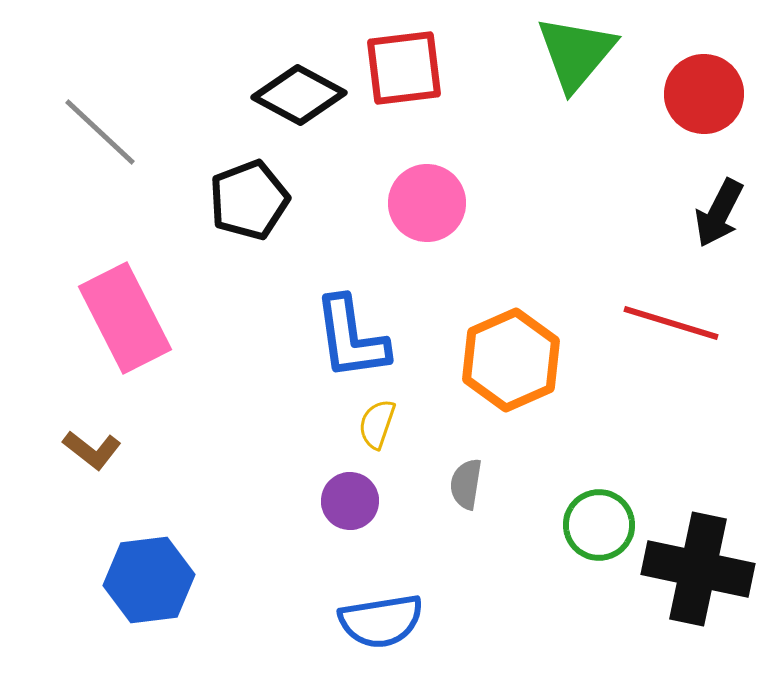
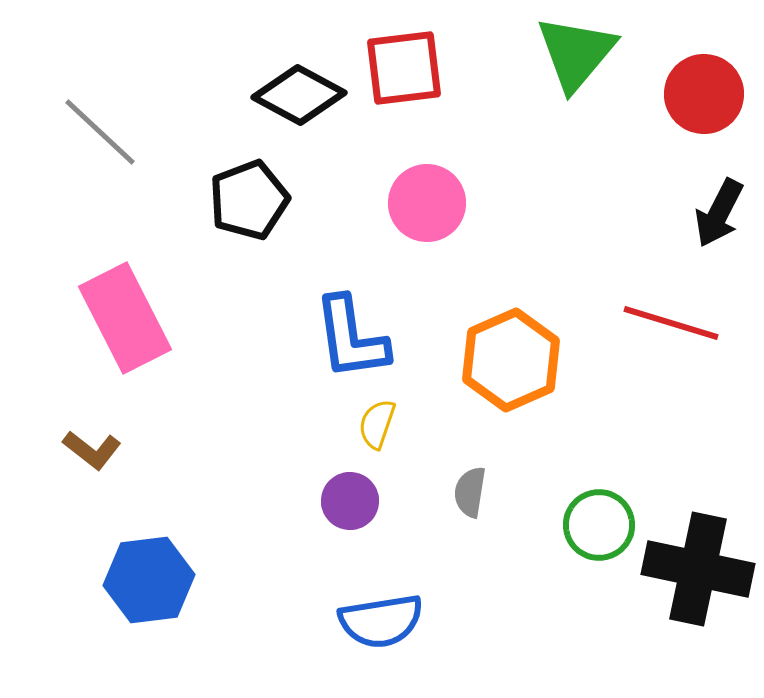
gray semicircle: moved 4 px right, 8 px down
